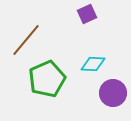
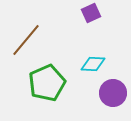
purple square: moved 4 px right, 1 px up
green pentagon: moved 4 px down
